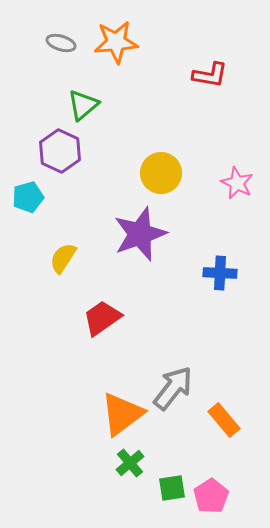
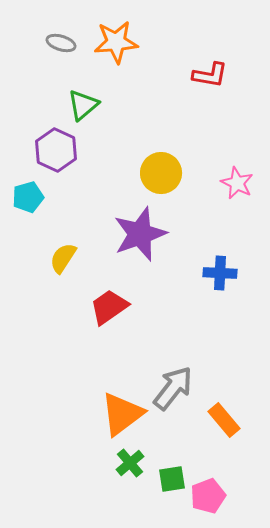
purple hexagon: moved 4 px left, 1 px up
red trapezoid: moved 7 px right, 11 px up
green square: moved 9 px up
pink pentagon: moved 3 px left; rotated 12 degrees clockwise
